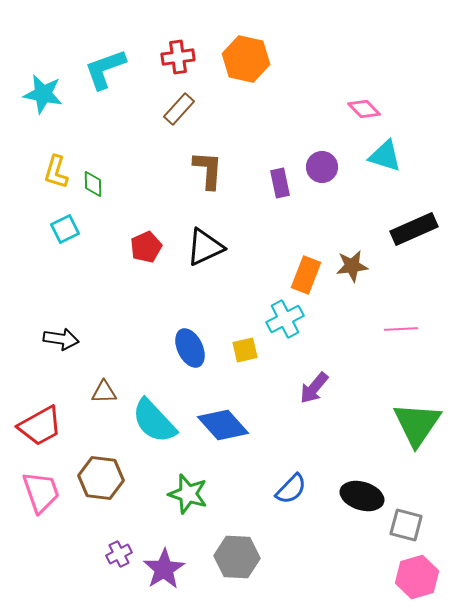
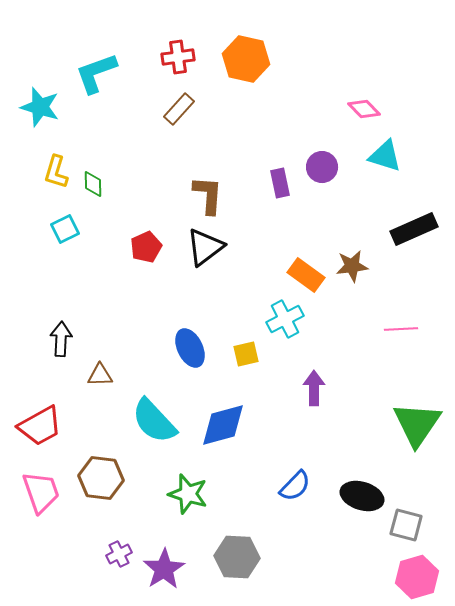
cyan L-shape: moved 9 px left, 4 px down
cyan star: moved 3 px left, 13 px down; rotated 6 degrees clockwise
brown L-shape: moved 25 px down
black triangle: rotated 12 degrees counterclockwise
orange rectangle: rotated 75 degrees counterclockwise
black arrow: rotated 96 degrees counterclockwise
yellow square: moved 1 px right, 4 px down
purple arrow: rotated 140 degrees clockwise
brown triangle: moved 4 px left, 17 px up
blue diamond: rotated 63 degrees counterclockwise
blue semicircle: moved 4 px right, 3 px up
